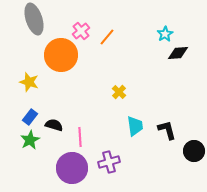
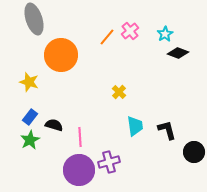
pink cross: moved 49 px right
black diamond: rotated 25 degrees clockwise
black circle: moved 1 px down
purple circle: moved 7 px right, 2 px down
